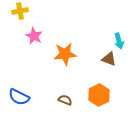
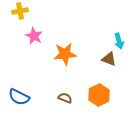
brown semicircle: moved 2 px up
